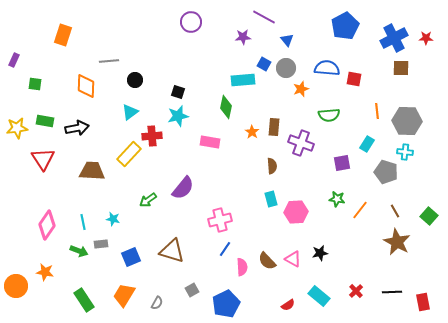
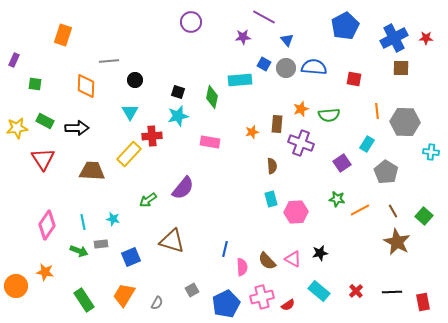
blue semicircle at (327, 68): moved 13 px left, 1 px up
cyan rectangle at (243, 80): moved 3 px left
orange star at (301, 89): moved 20 px down
green diamond at (226, 107): moved 14 px left, 10 px up
cyan triangle at (130, 112): rotated 24 degrees counterclockwise
green rectangle at (45, 121): rotated 18 degrees clockwise
gray hexagon at (407, 121): moved 2 px left, 1 px down
brown rectangle at (274, 127): moved 3 px right, 3 px up
black arrow at (77, 128): rotated 10 degrees clockwise
orange star at (252, 132): rotated 24 degrees clockwise
cyan cross at (405, 152): moved 26 px right
purple square at (342, 163): rotated 24 degrees counterclockwise
gray pentagon at (386, 172): rotated 15 degrees clockwise
orange line at (360, 210): rotated 24 degrees clockwise
brown line at (395, 211): moved 2 px left
green square at (429, 216): moved 5 px left
pink cross at (220, 220): moved 42 px right, 77 px down
blue line at (225, 249): rotated 21 degrees counterclockwise
brown triangle at (172, 251): moved 10 px up
cyan rectangle at (319, 296): moved 5 px up
